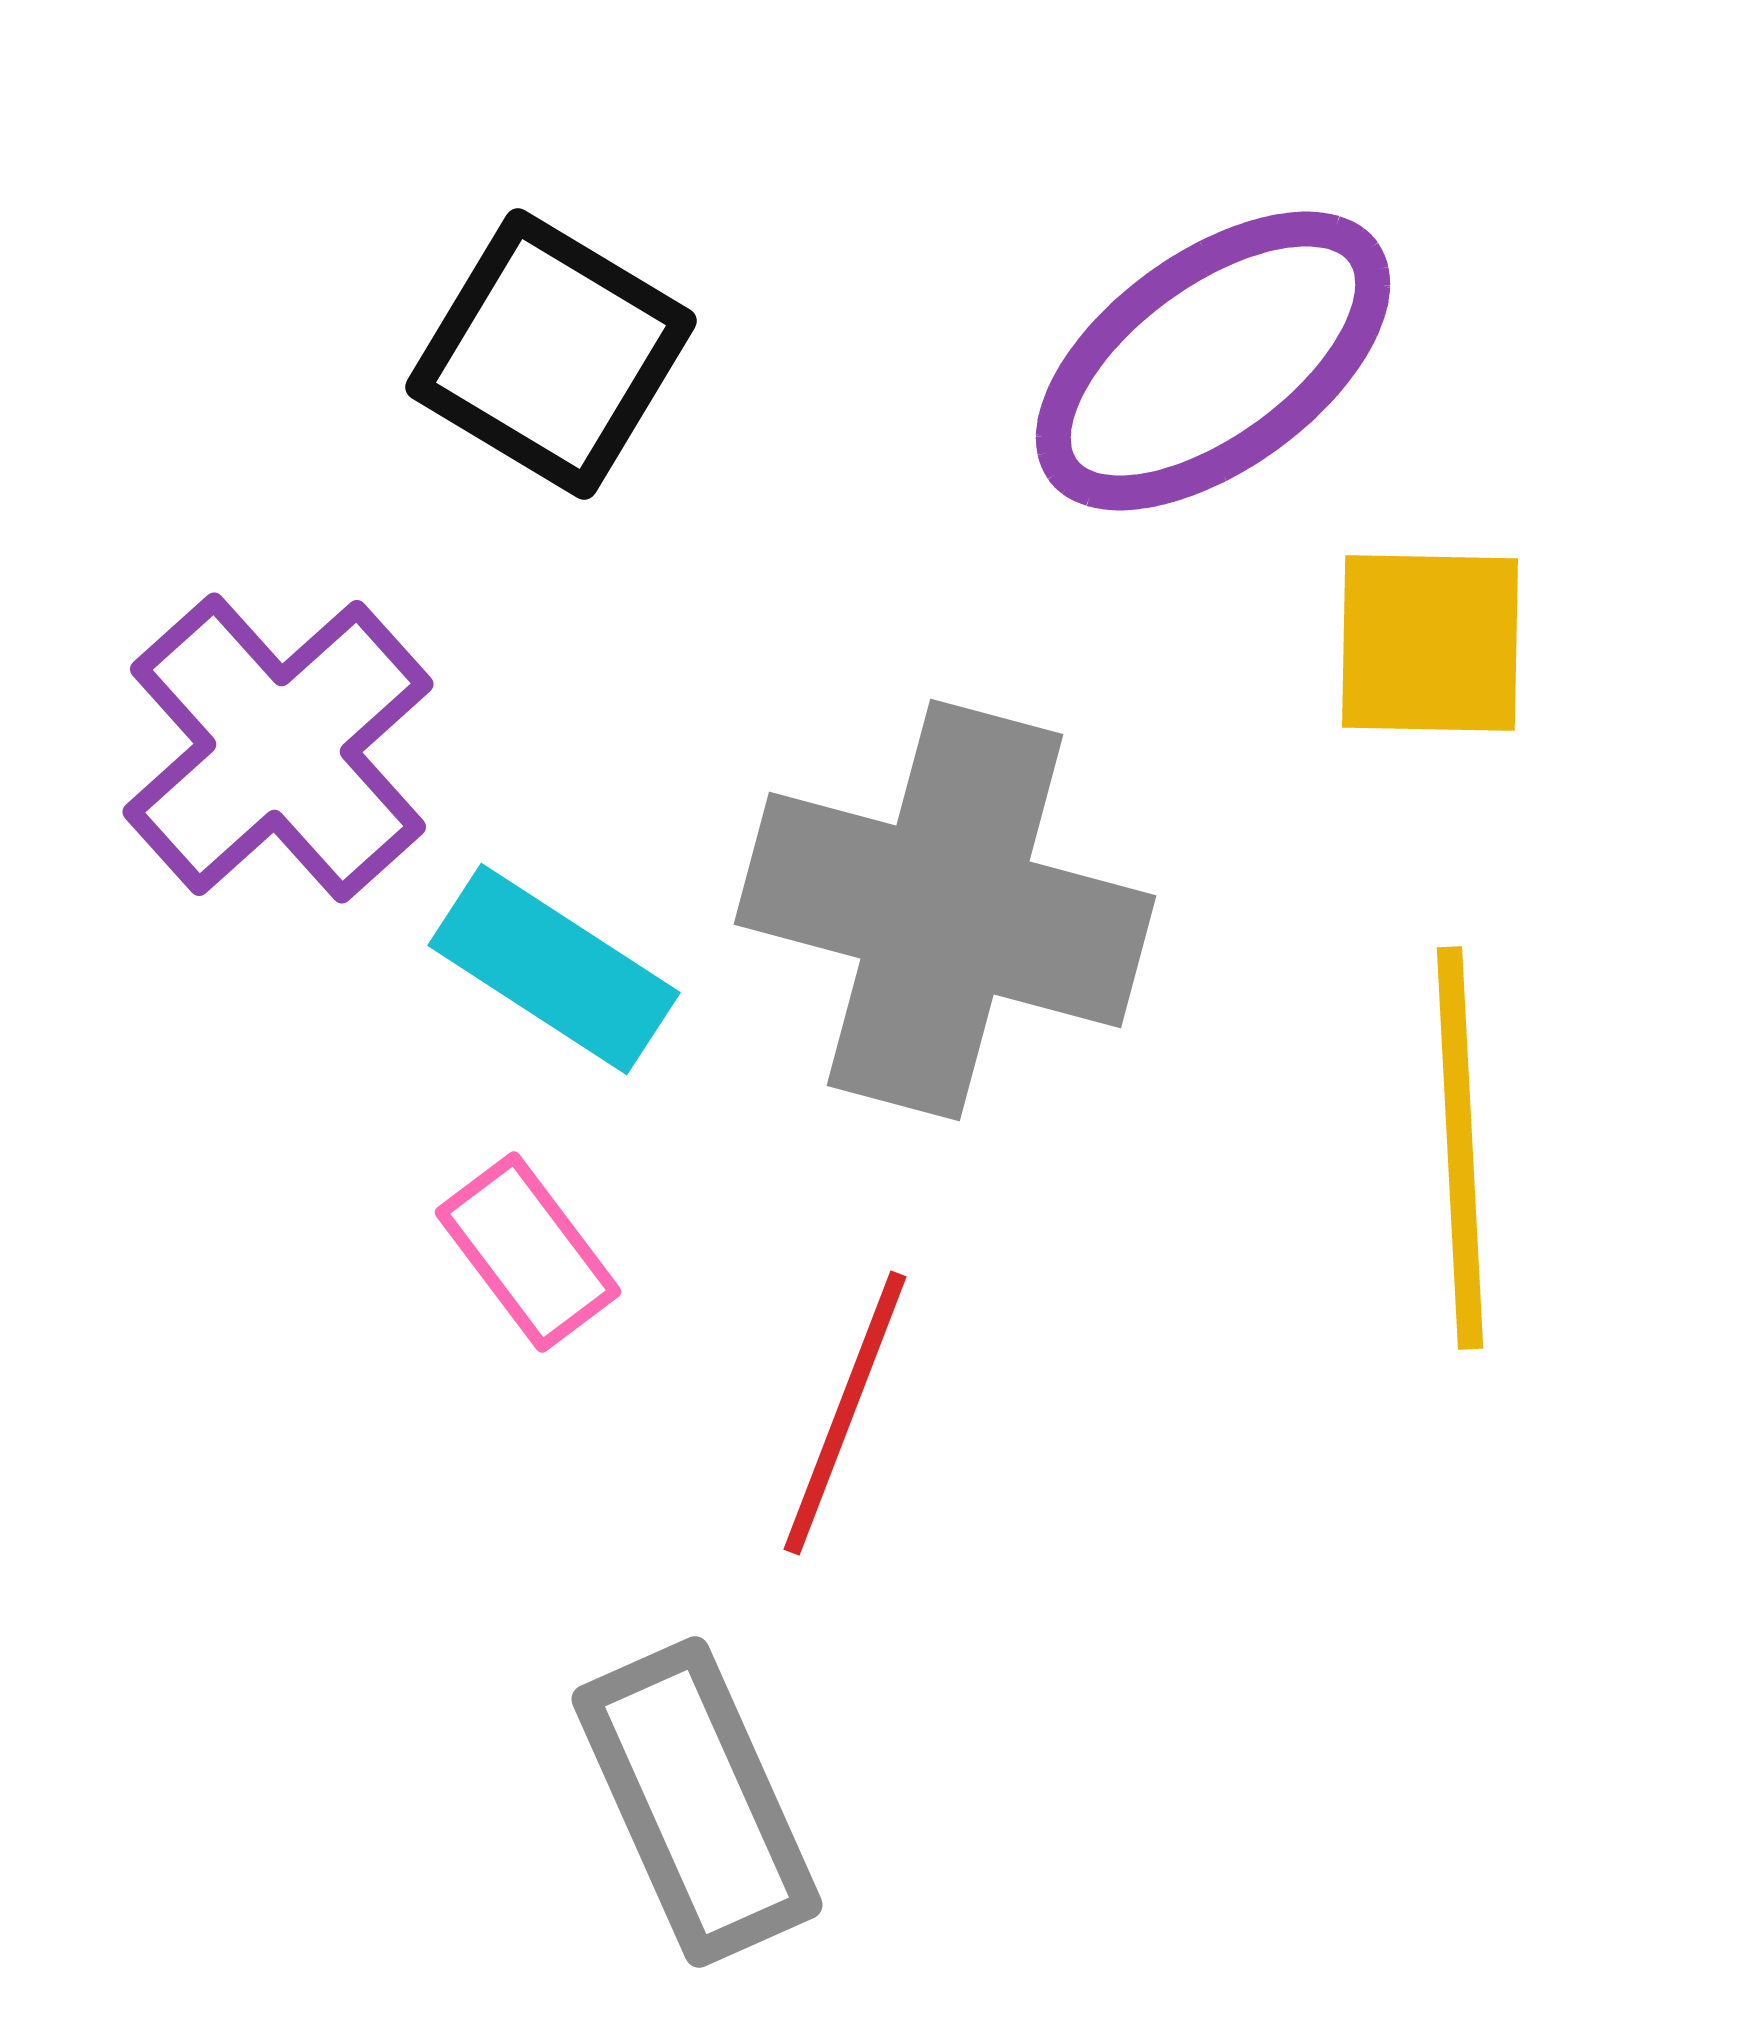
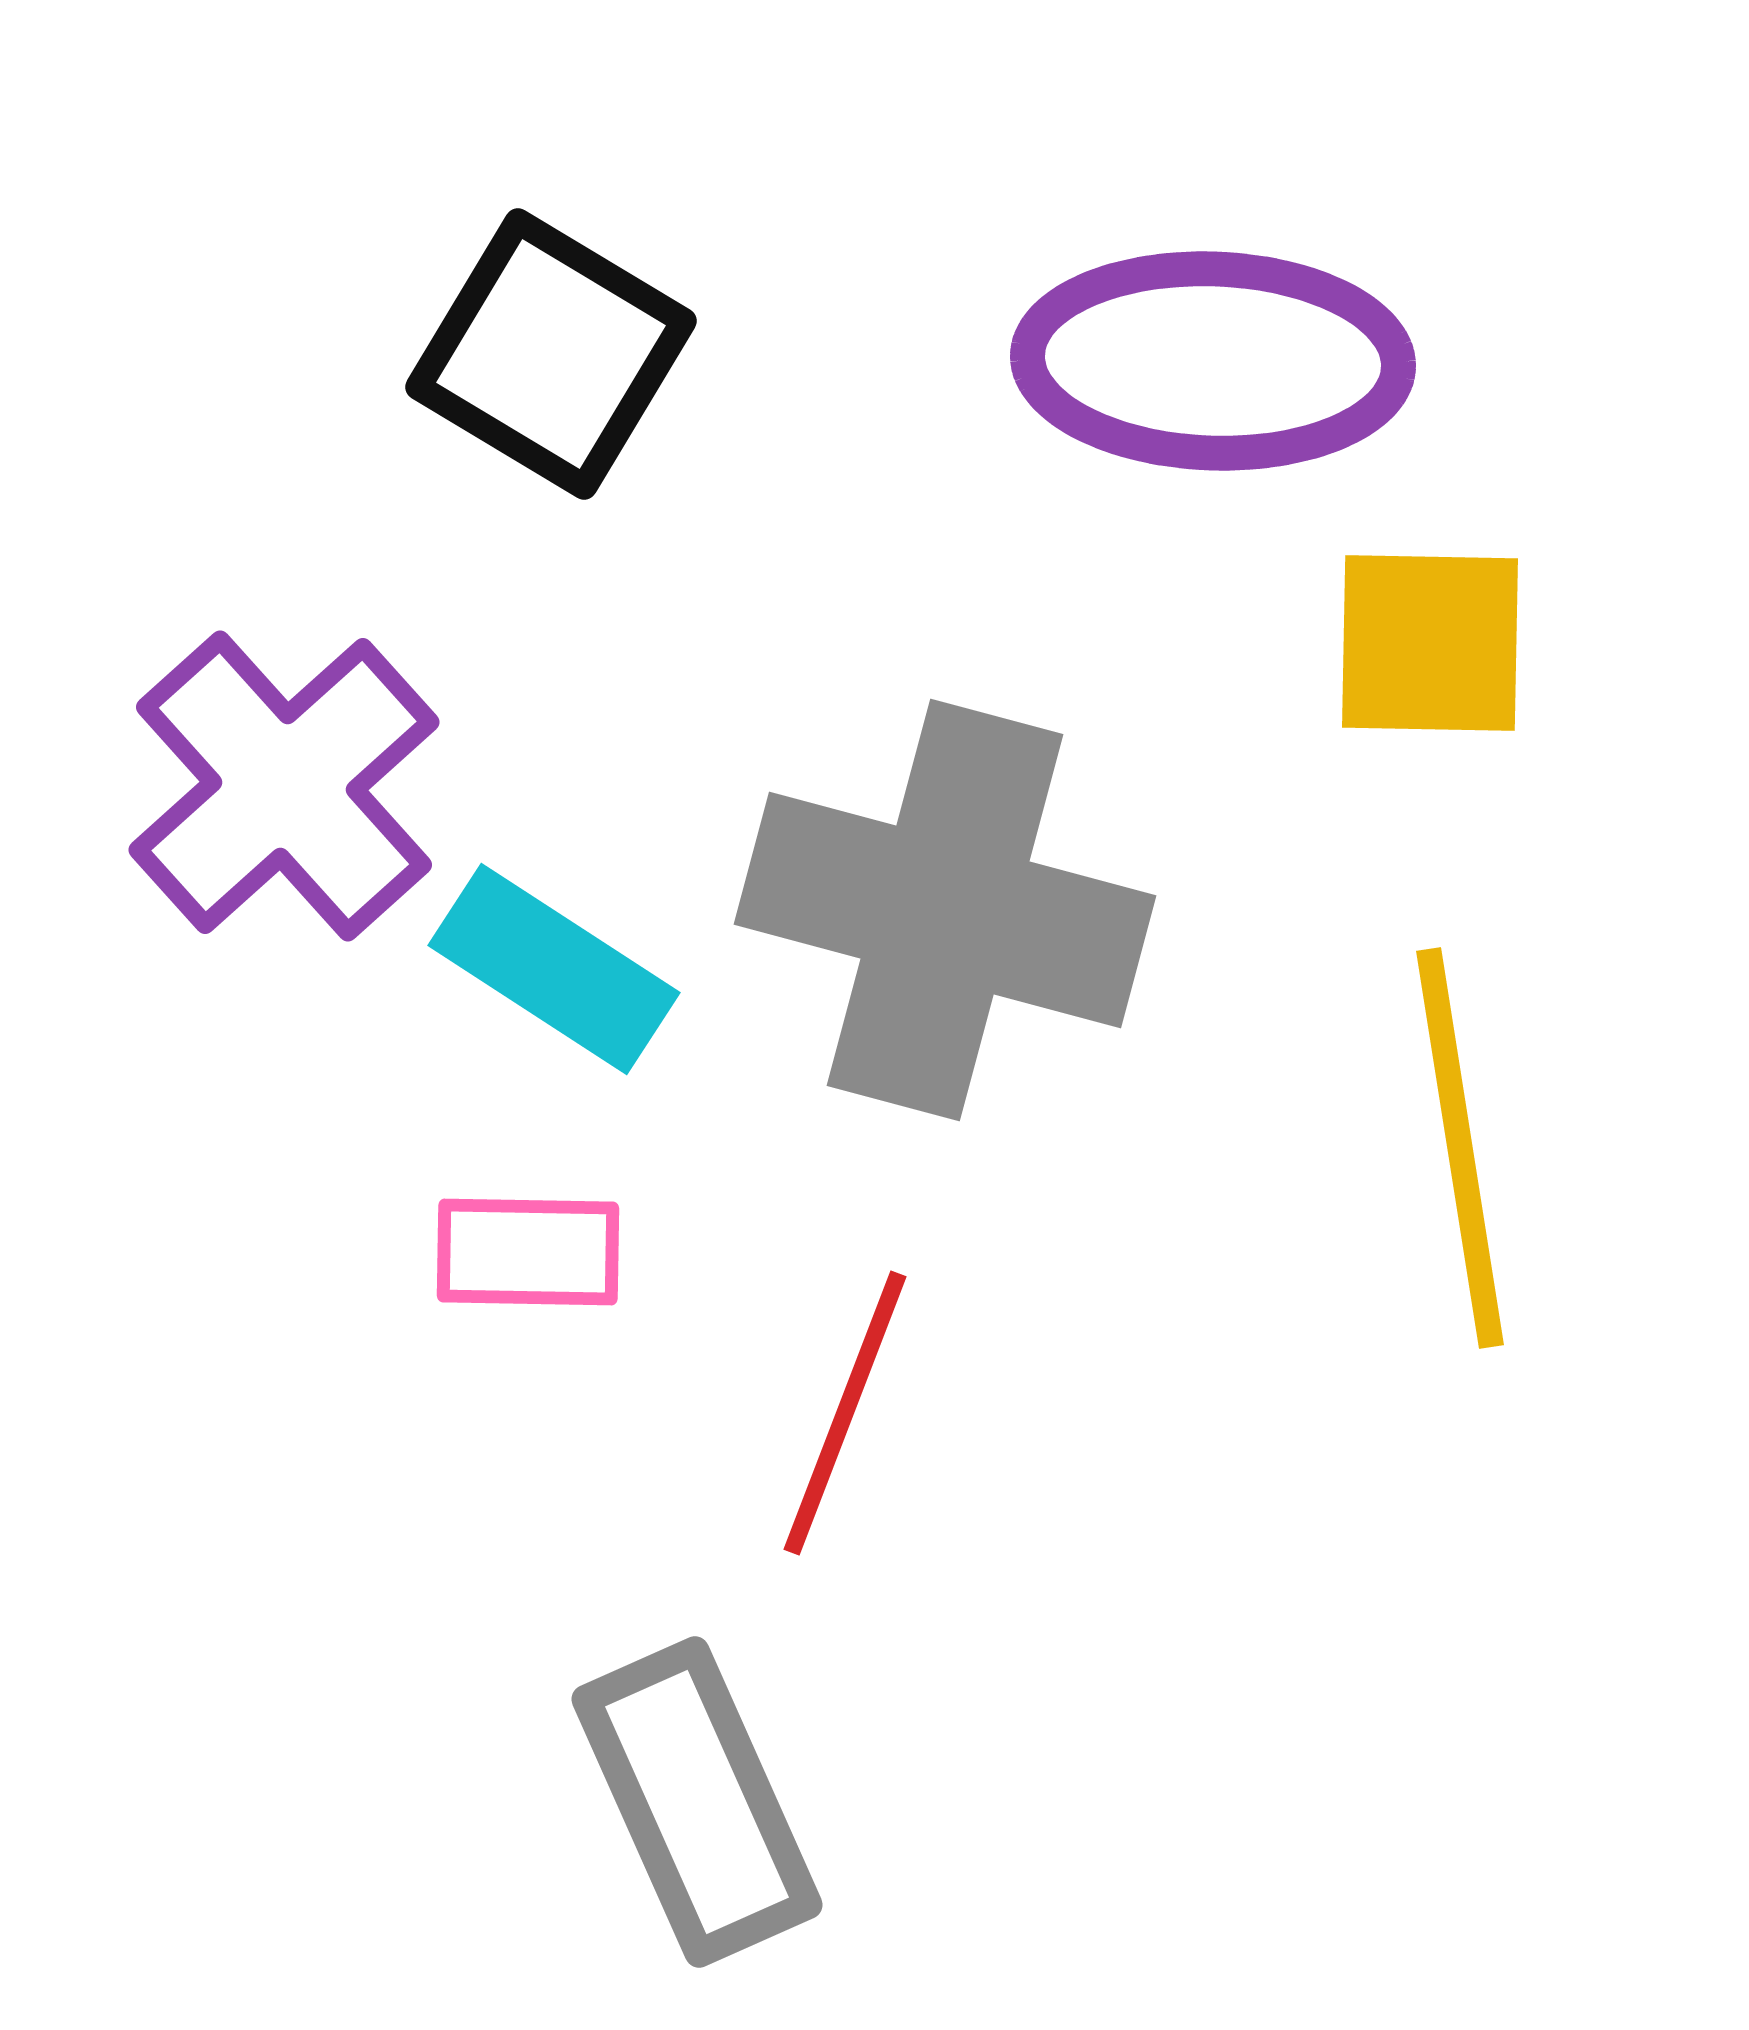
purple ellipse: rotated 38 degrees clockwise
purple cross: moved 6 px right, 38 px down
yellow line: rotated 6 degrees counterclockwise
pink rectangle: rotated 52 degrees counterclockwise
